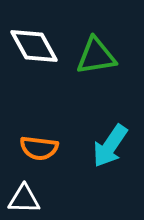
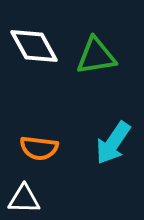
cyan arrow: moved 3 px right, 3 px up
